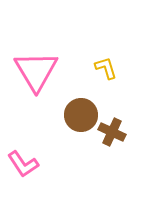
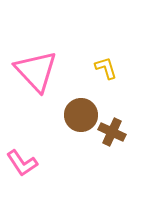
pink triangle: rotated 12 degrees counterclockwise
pink L-shape: moved 1 px left, 1 px up
